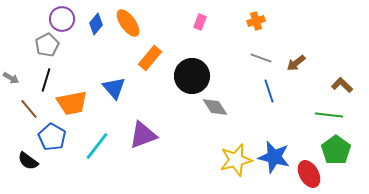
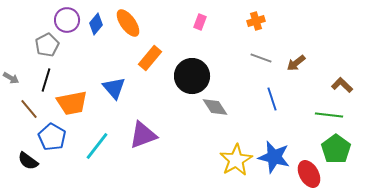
purple circle: moved 5 px right, 1 px down
blue line: moved 3 px right, 8 px down
green pentagon: moved 1 px up
yellow star: rotated 16 degrees counterclockwise
